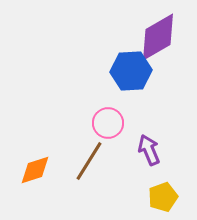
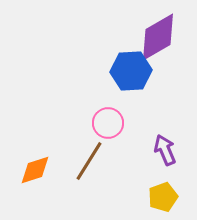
purple arrow: moved 16 px right
